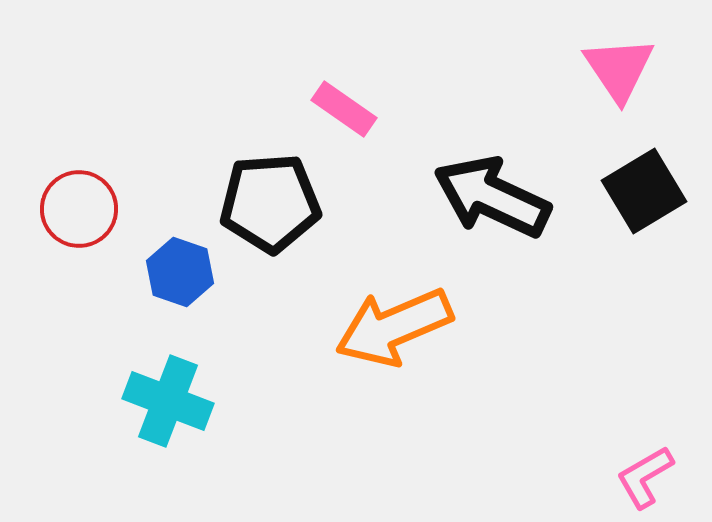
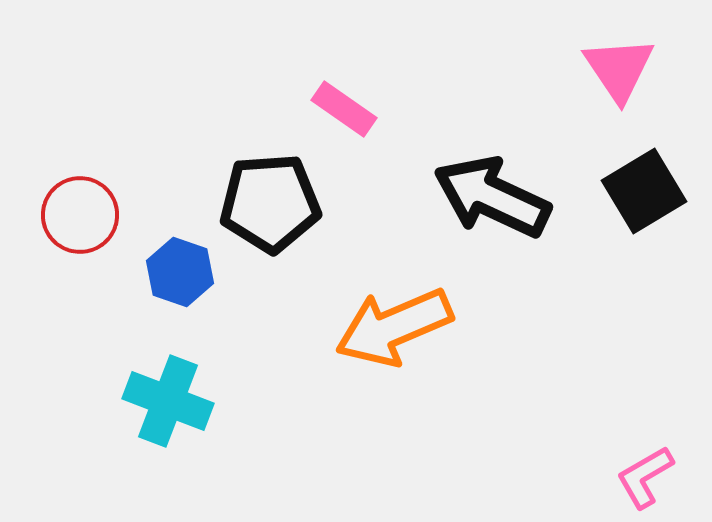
red circle: moved 1 px right, 6 px down
